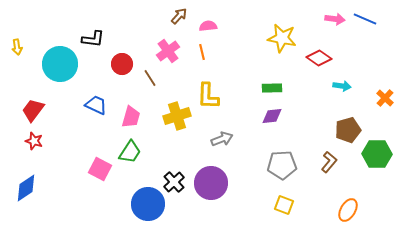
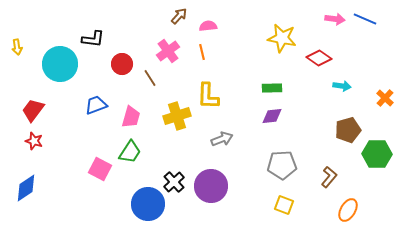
blue trapezoid: rotated 45 degrees counterclockwise
brown L-shape: moved 15 px down
purple circle: moved 3 px down
